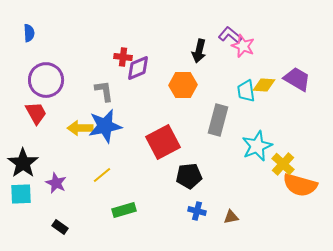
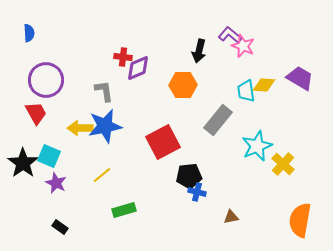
purple trapezoid: moved 3 px right, 1 px up
gray rectangle: rotated 24 degrees clockwise
orange semicircle: moved 35 px down; rotated 84 degrees clockwise
cyan square: moved 28 px right, 38 px up; rotated 25 degrees clockwise
blue cross: moved 19 px up
